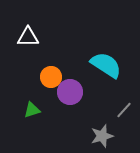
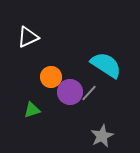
white triangle: rotated 25 degrees counterclockwise
gray line: moved 35 px left, 17 px up
gray star: rotated 10 degrees counterclockwise
